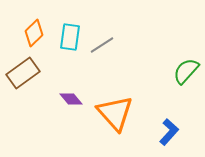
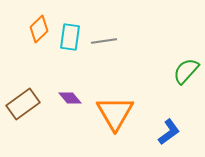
orange diamond: moved 5 px right, 4 px up
gray line: moved 2 px right, 4 px up; rotated 25 degrees clockwise
brown rectangle: moved 31 px down
purple diamond: moved 1 px left, 1 px up
orange triangle: rotated 12 degrees clockwise
blue L-shape: rotated 12 degrees clockwise
